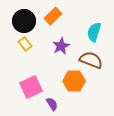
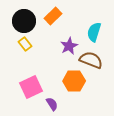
purple star: moved 8 px right
